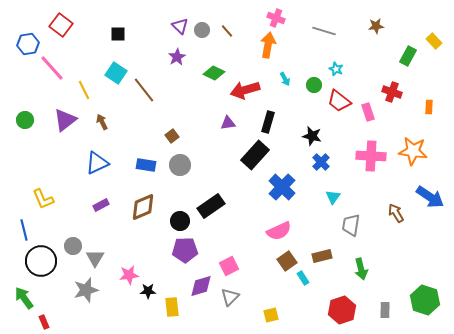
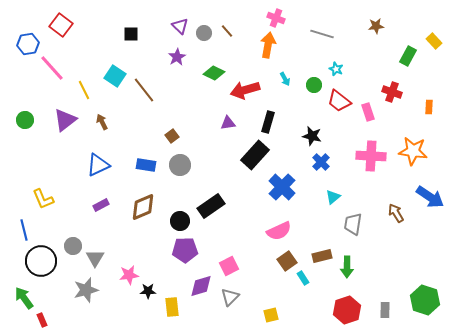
gray circle at (202, 30): moved 2 px right, 3 px down
gray line at (324, 31): moved 2 px left, 3 px down
black square at (118, 34): moved 13 px right
cyan square at (116, 73): moved 1 px left, 3 px down
blue triangle at (97, 163): moved 1 px right, 2 px down
cyan triangle at (333, 197): rotated 14 degrees clockwise
gray trapezoid at (351, 225): moved 2 px right, 1 px up
green arrow at (361, 269): moved 14 px left, 2 px up; rotated 15 degrees clockwise
red hexagon at (342, 310): moved 5 px right
red rectangle at (44, 322): moved 2 px left, 2 px up
